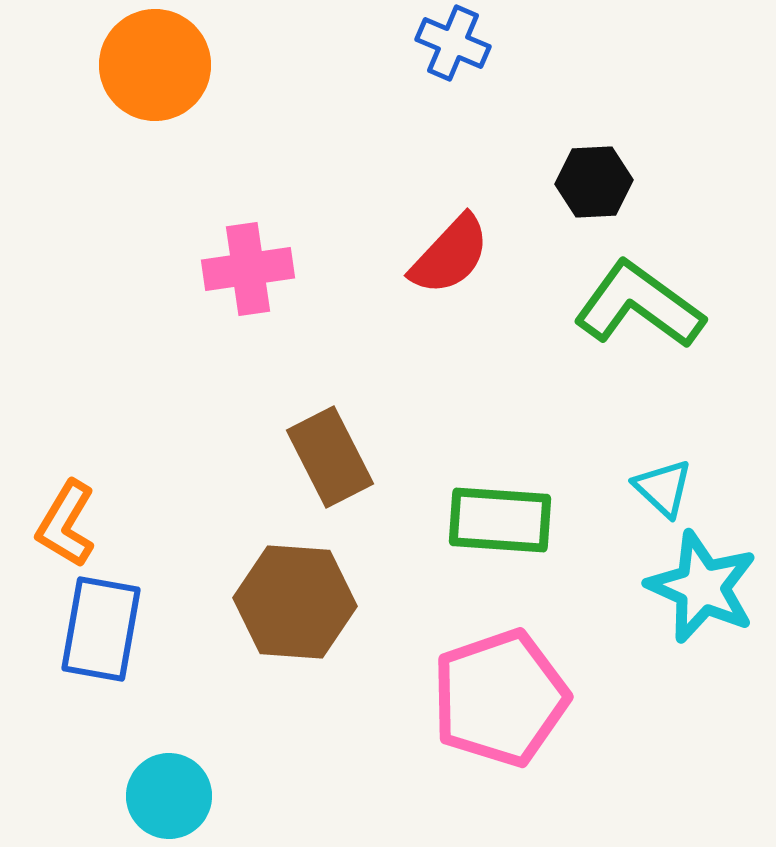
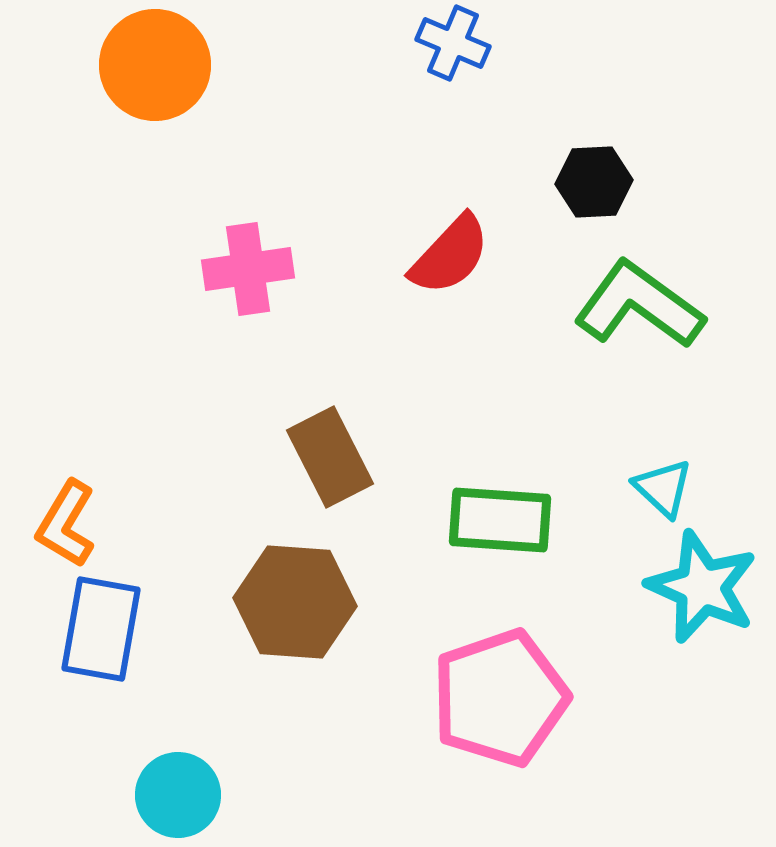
cyan circle: moved 9 px right, 1 px up
